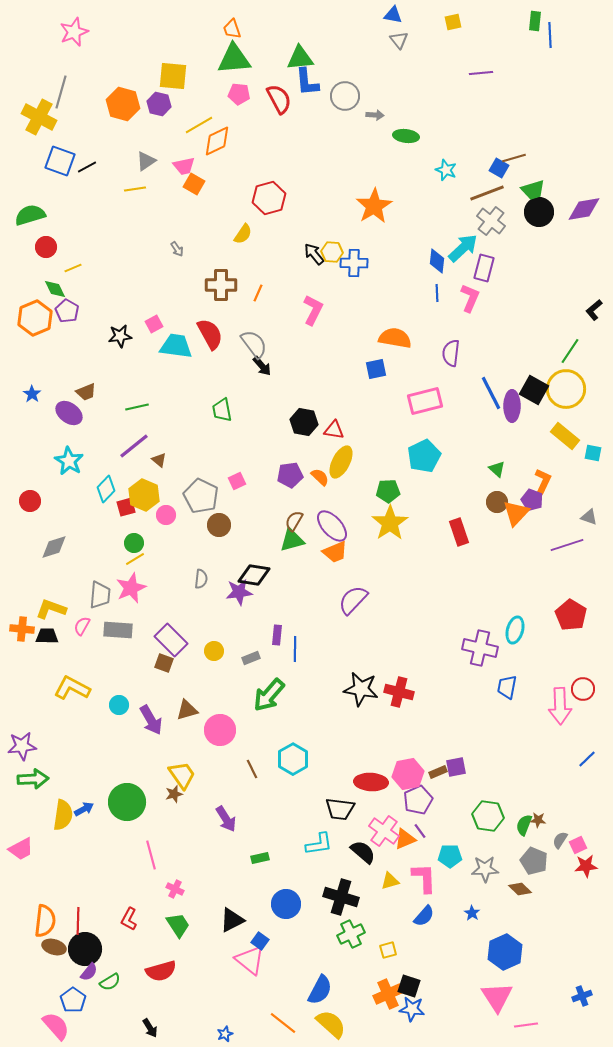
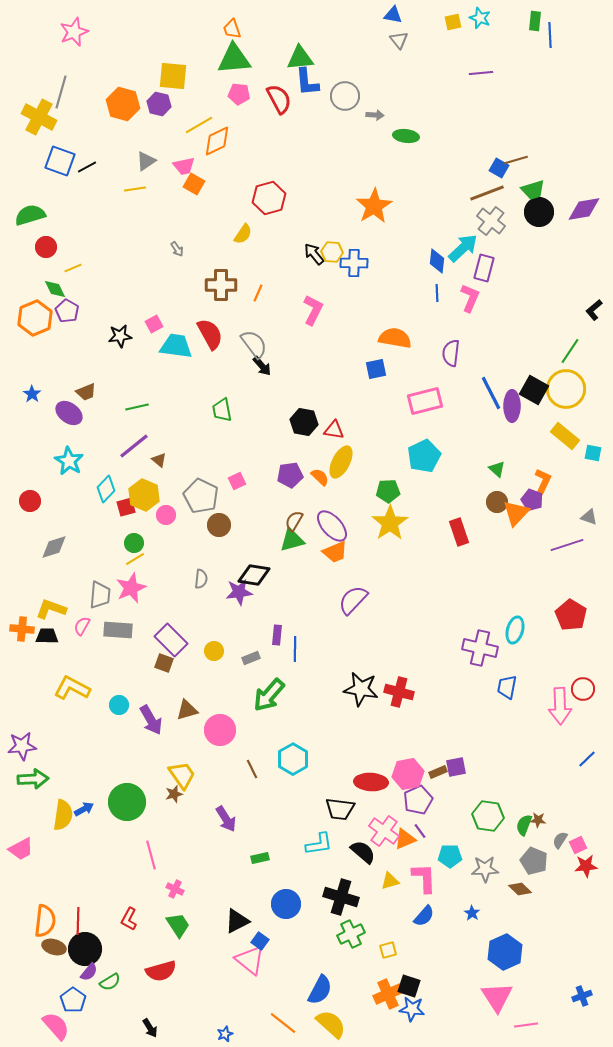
brown line at (514, 158): moved 2 px right, 2 px down
cyan star at (446, 170): moved 34 px right, 152 px up
black triangle at (232, 920): moved 5 px right, 1 px down
